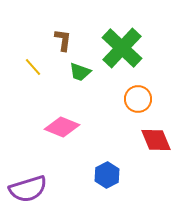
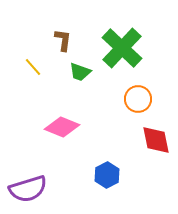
red diamond: rotated 12 degrees clockwise
